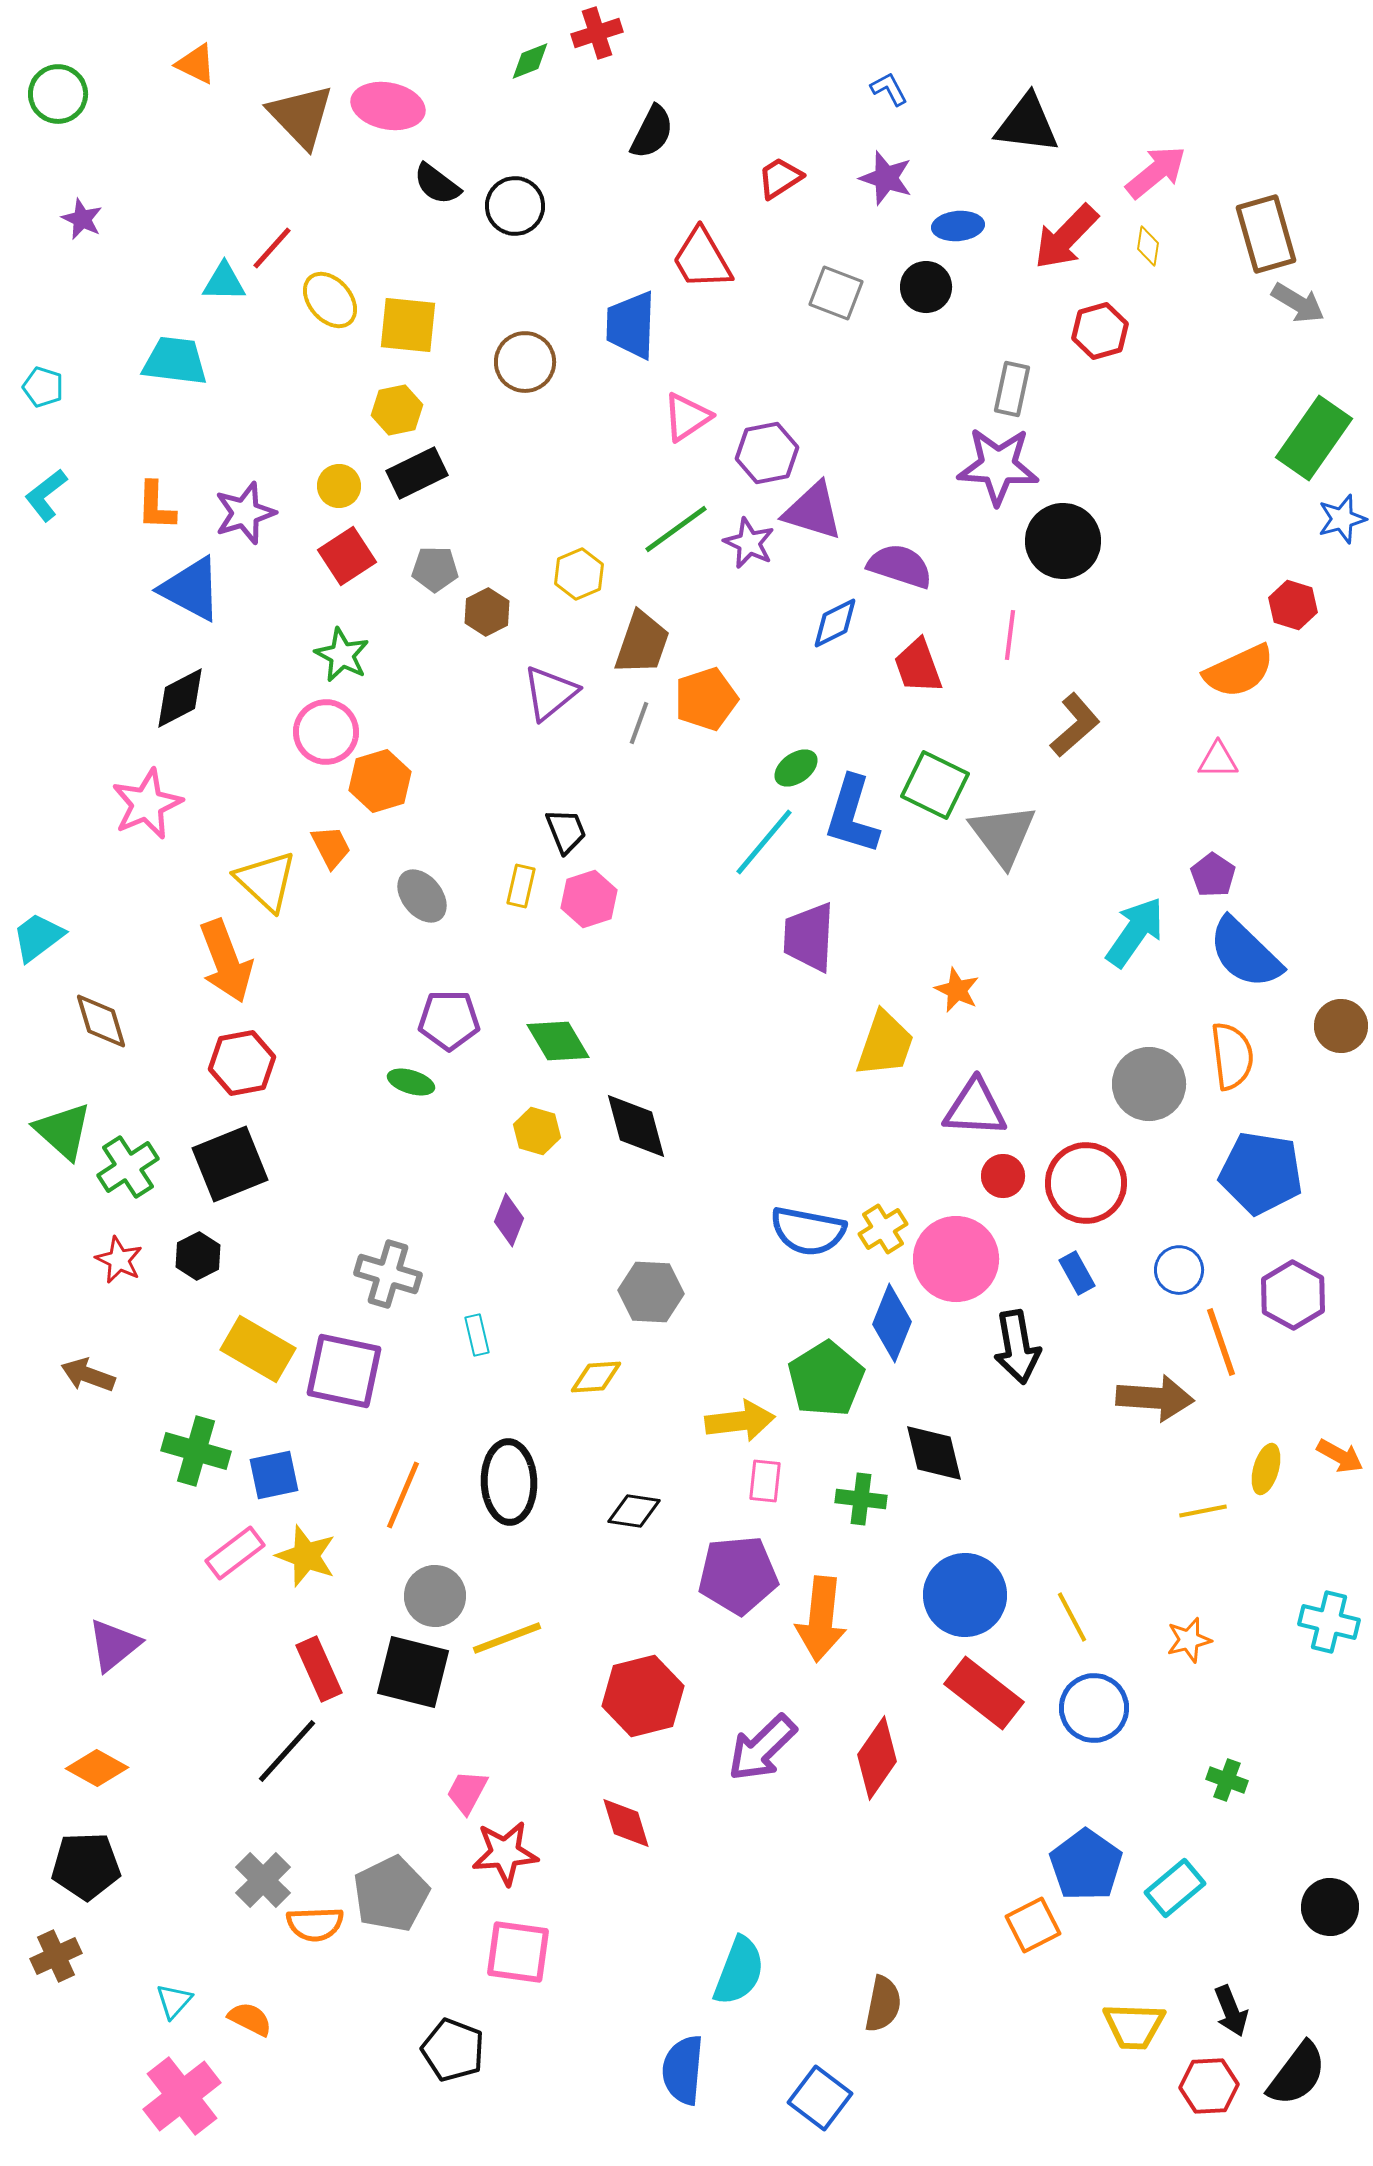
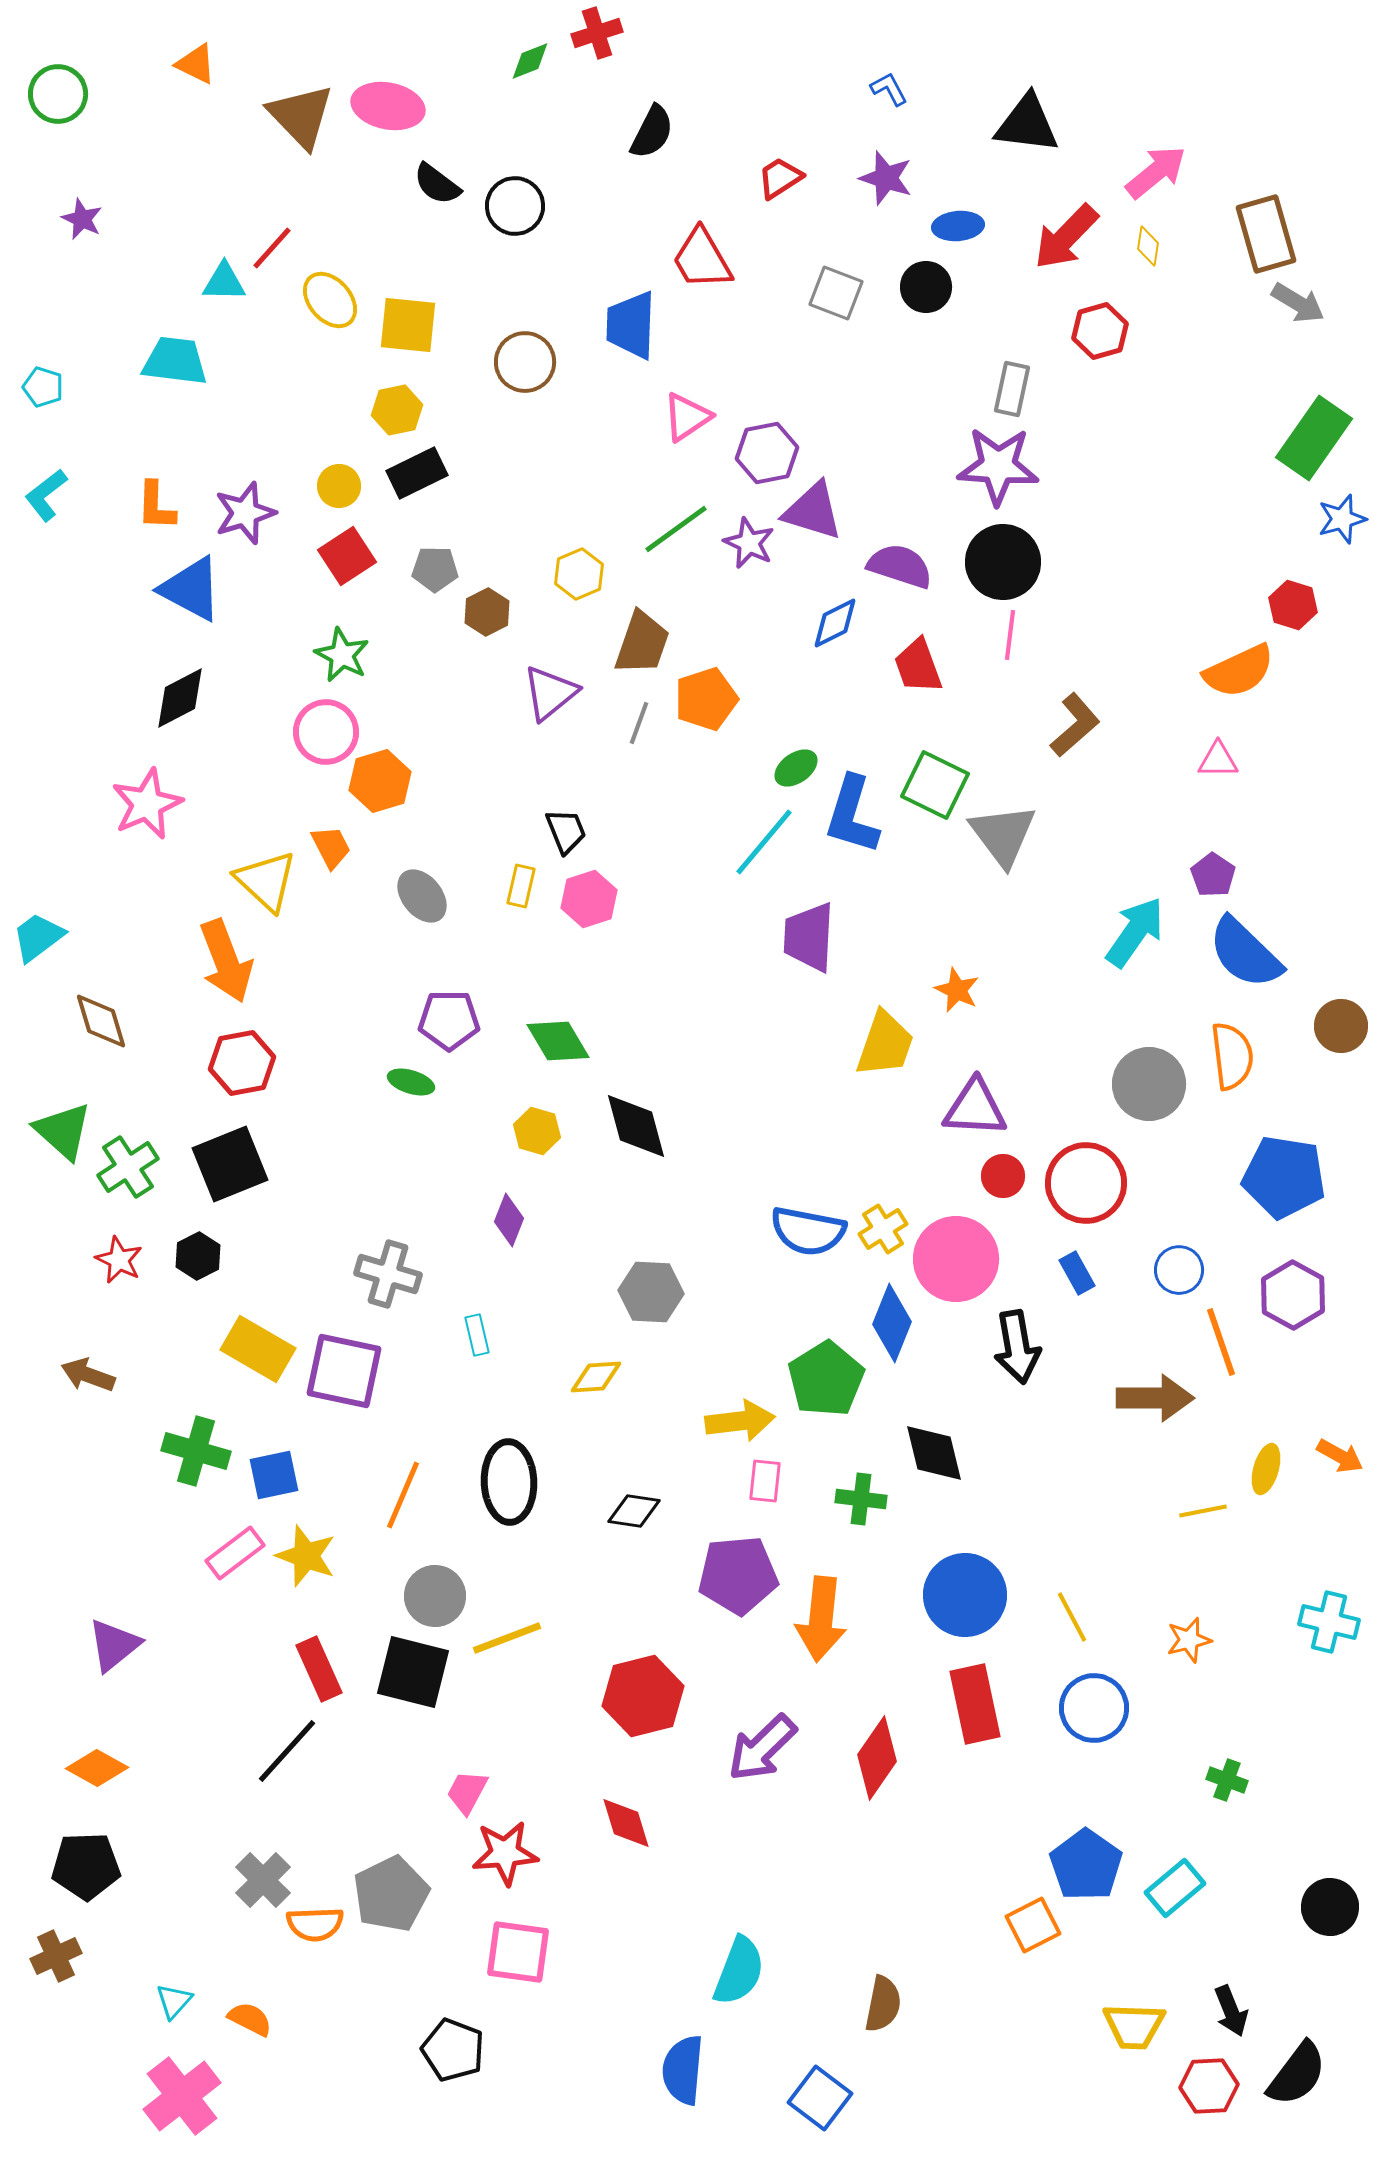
black circle at (1063, 541): moved 60 px left, 21 px down
blue pentagon at (1261, 1173): moved 23 px right, 4 px down
brown arrow at (1155, 1398): rotated 4 degrees counterclockwise
red rectangle at (984, 1693): moved 9 px left, 11 px down; rotated 40 degrees clockwise
